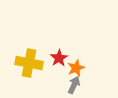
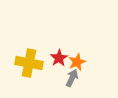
orange star: moved 1 px right, 6 px up
gray arrow: moved 2 px left, 7 px up
